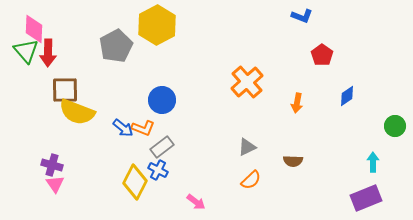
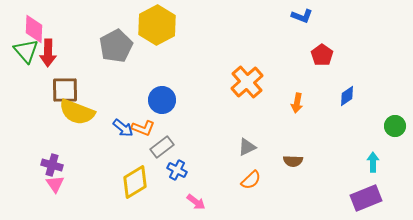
blue cross: moved 19 px right
yellow diamond: rotated 32 degrees clockwise
